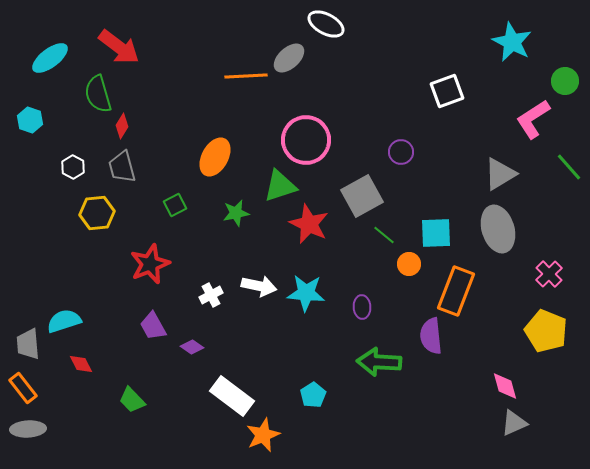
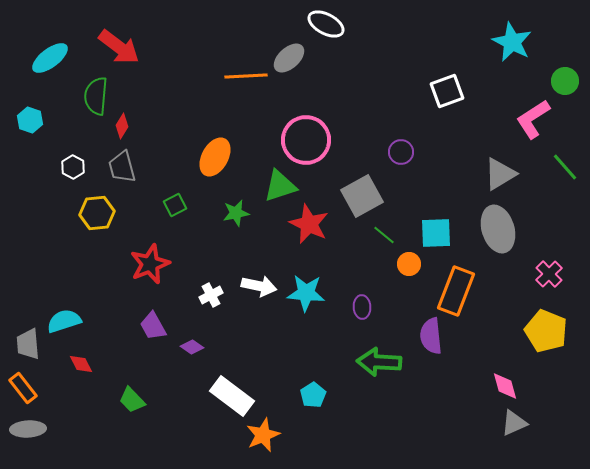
green semicircle at (98, 94): moved 2 px left, 2 px down; rotated 21 degrees clockwise
green line at (569, 167): moved 4 px left
